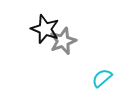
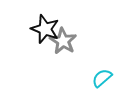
gray star: rotated 20 degrees counterclockwise
